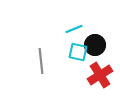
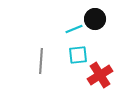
black circle: moved 26 px up
cyan square: moved 3 px down; rotated 18 degrees counterclockwise
gray line: rotated 10 degrees clockwise
